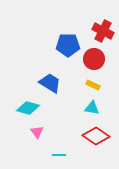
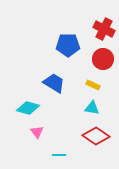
red cross: moved 1 px right, 2 px up
red circle: moved 9 px right
blue trapezoid: moved 4 px right
